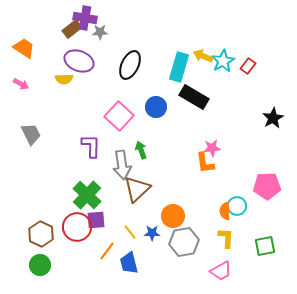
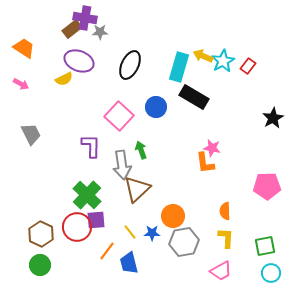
yellow semicircle: rotated 24 degrees counterclockwise
pink star: rotated 18 degrees clockwise
cyan circle: moved 34 px right, 67 px down
